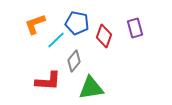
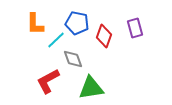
orange L-shape: rotated 70 degrees counterclockwise
gray diamond: moved 1 px left, 2 px up; rotated 60 degrees counterclockwise
red L-shape: rotated 148 degrees clockwise
